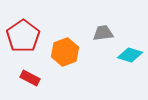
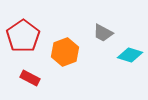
gray trapezoid: rotated 145 degrees counterclockwise
